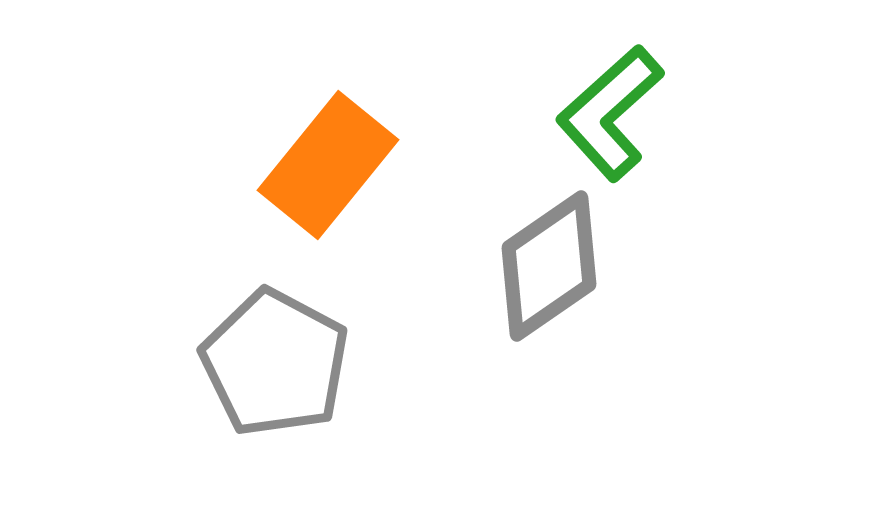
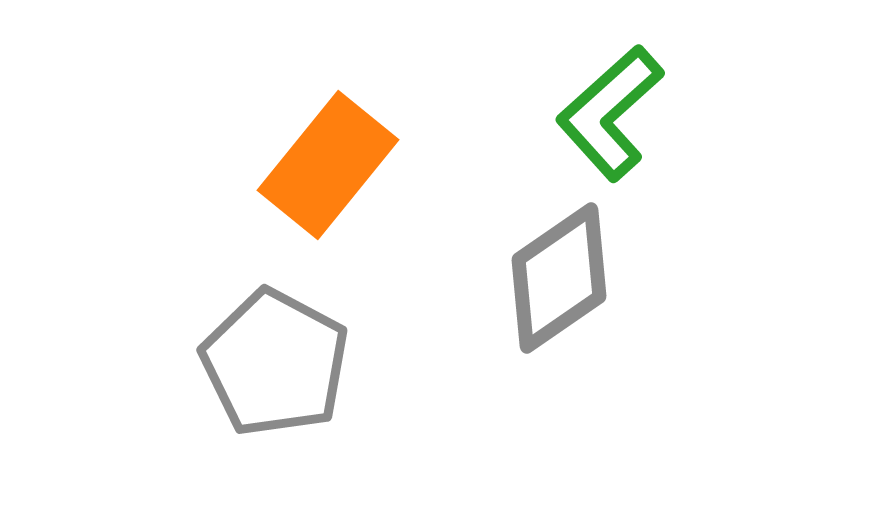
gray diamond: moved 10 px right, 12 px down
